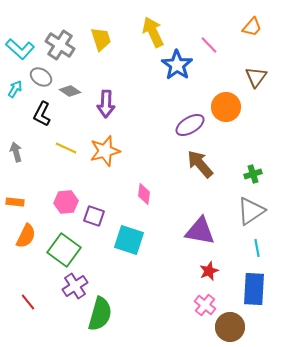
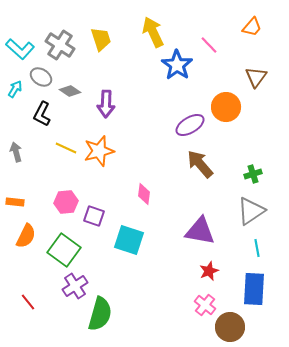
orange star: moved 6 px left
